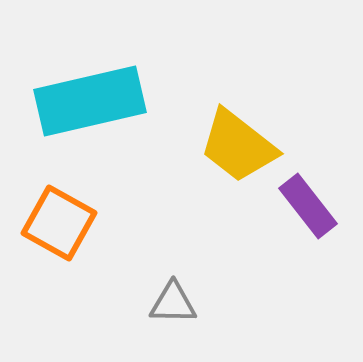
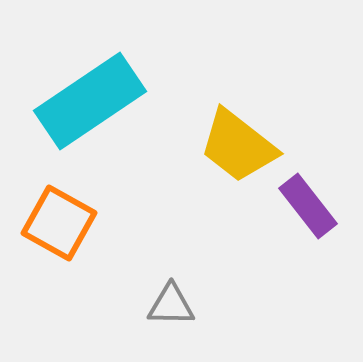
cyan rectangle: rotated 21 degrees counterclockwise
gray triangle: moved 2 px left, 2 px down
